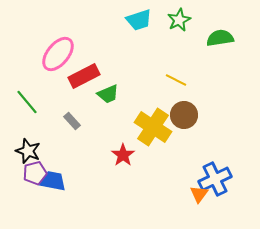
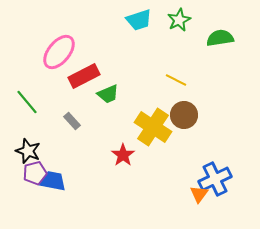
pink ellipse: moved 1 px right, 2 px up
